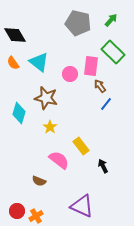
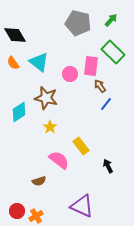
cyan diamond: moved 1 px up; rotated 40 degrees clockwise
black arrow: moved 5 px right
brown semicircle: rotated 40 degrees counterclockwise
